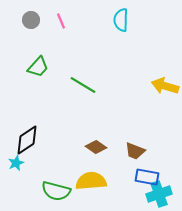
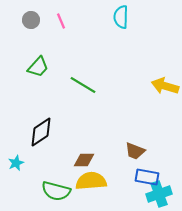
cyan semicircle: moved 3 px up
black diamond: moved 14 px right, 8 px up
brown diamond: moved 12 px left, 13 px down; rotated 35 degrees counterclockwise
